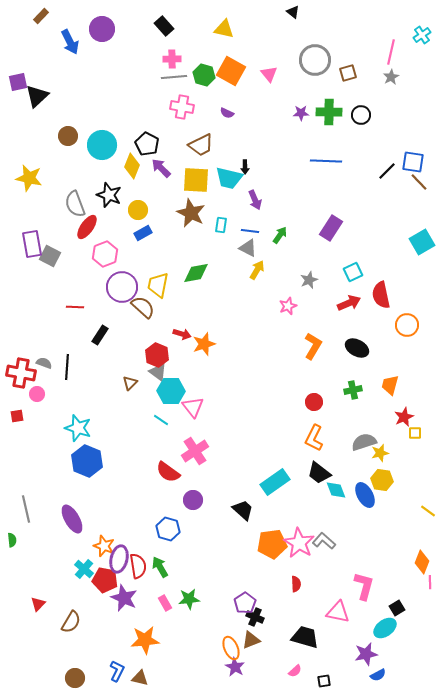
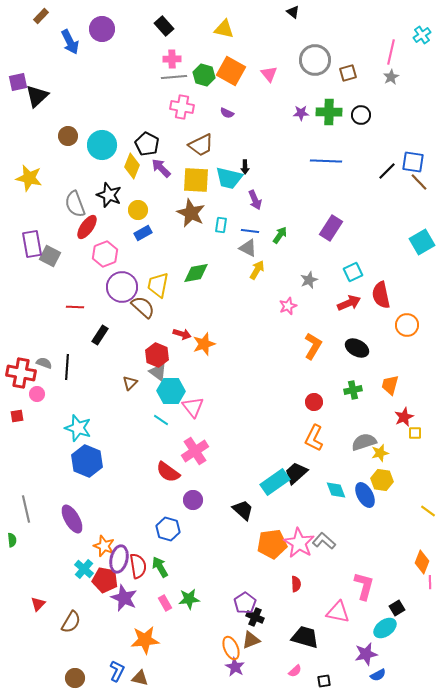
black trapezoid at (319, 473): moved 23 px left; rotated 100 degrees clockwise
